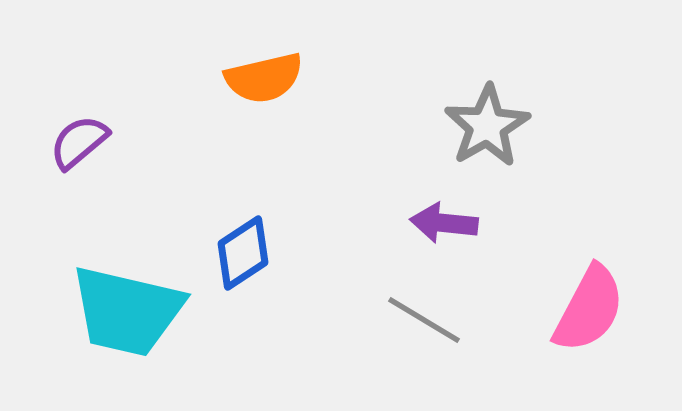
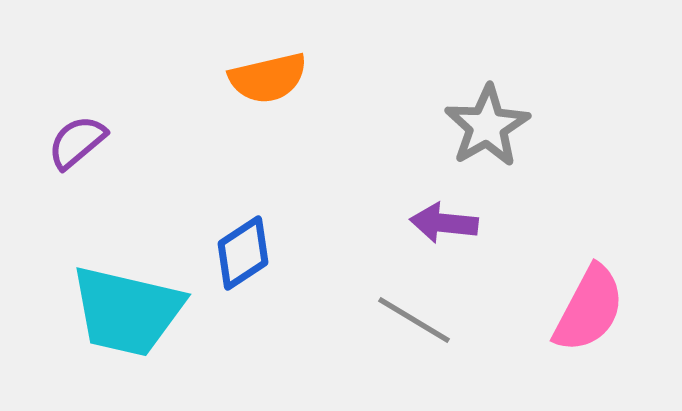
orange semicircle: moved 4 px right
purple semicircle: moved 2 px left
gray line: moved 10 px left
